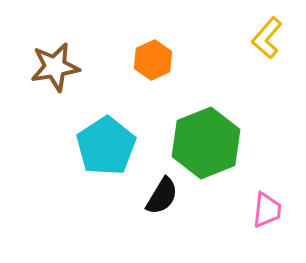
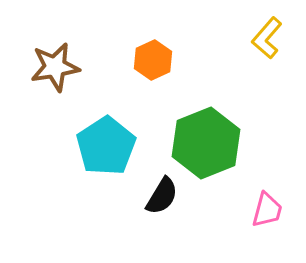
pink trapezoid: rotated 9 degrees clockwise
